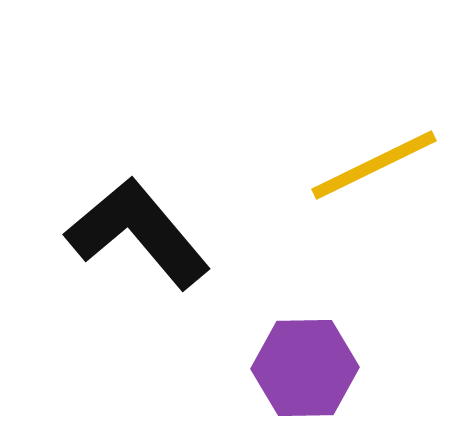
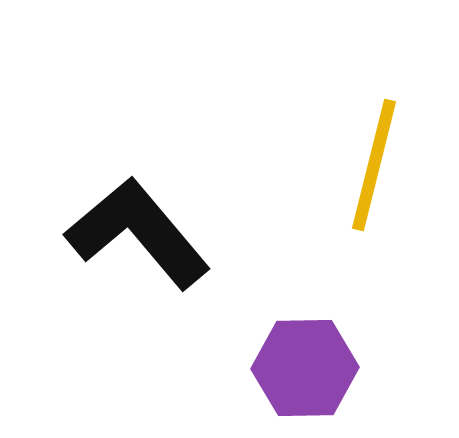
yellow line: rotated 50 degrees counterclockwise
